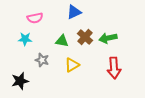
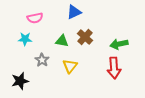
green arrow: moved 11 px right, 6 px down
gray star: rotated 16 degrees clockwise
yellow triangle: moved 2 px left, 1 px down; rotated 21 degrees counterclockwise
